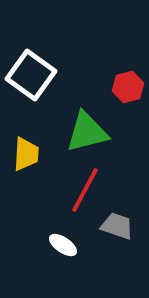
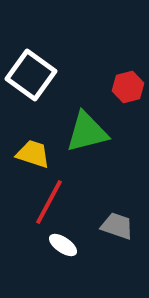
yellow trapezoid: moved 7 px right; rotated 75 degrees counterclockwise
red line: moved 36 px left, 12 px down
